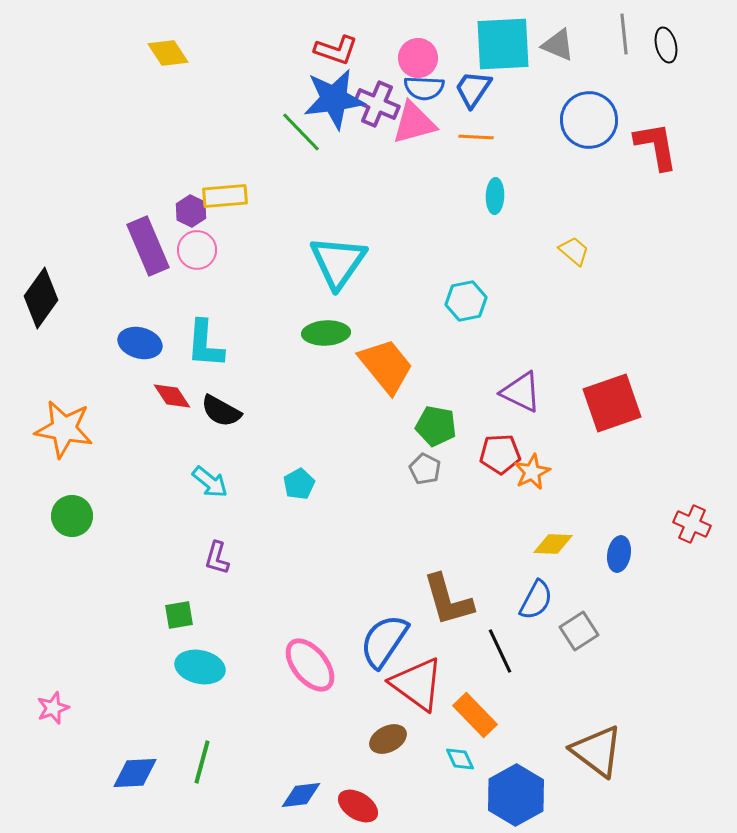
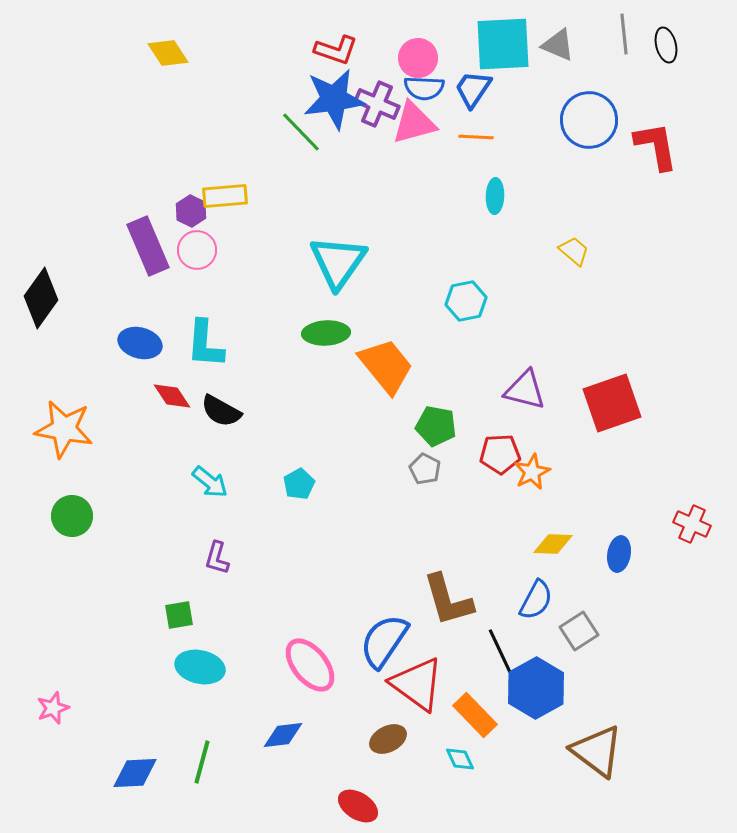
purple triangle at (521, 392): moved 4 px right, 2 px up; rotated 12 degrees counterclockwise
blue diamond at (301, 795): moved 18 px left, 60 px up
blue hexagon at (516, 795): moved 20 px right, 107 px up
